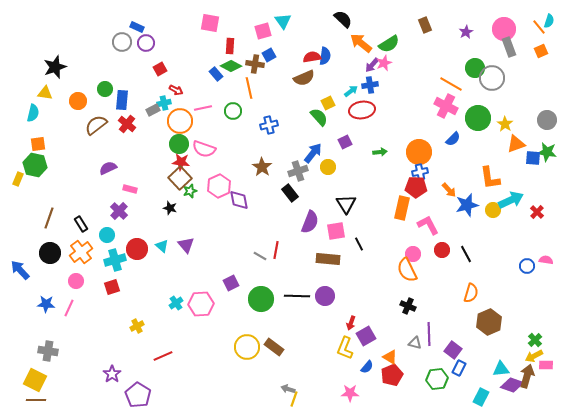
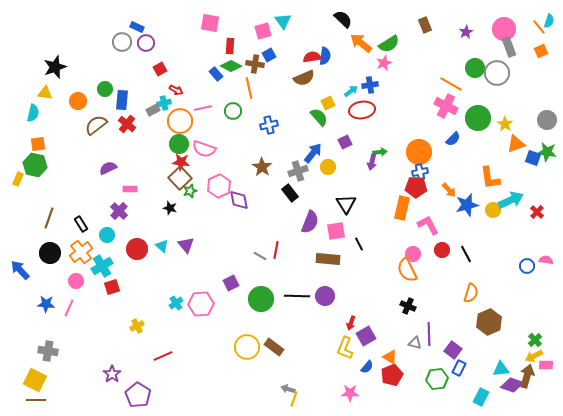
purple arrow at (372, 65): moved 97 px down; rotated 28 degrees counterclockwise
gray circle at (492, 78): moved 5 px right, 5 px up
blue square at (533, 158): rotated 14 degrees clockwise
pink rectangle at (130, 189): rotated 16 degrees counterclockwise
cyan cross at (115, 260): moved 13 px left, 6 px down; rotated 15 degrees counterclockwise
